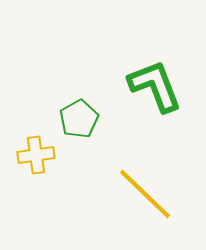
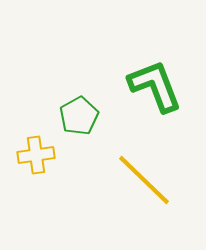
green pentagon: moved 3 px up
yellow line: moved 1 px left, 14 px up
